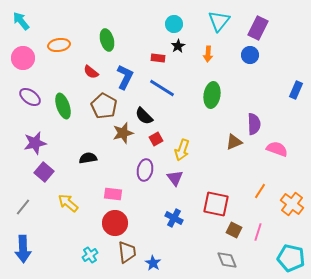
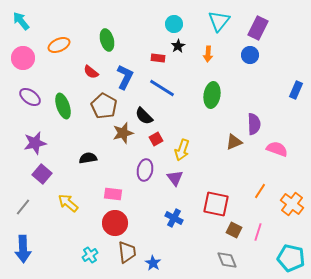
orange ellipse at (59, 45): rotated 15 degrees counterclockwise
purple square at (44, 172): moved 2 px left, 2 px down
